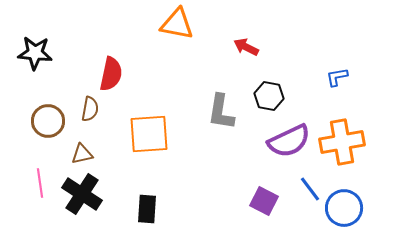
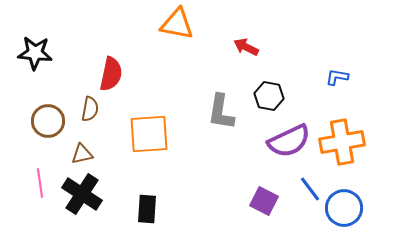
blue L-shape: rotated 20 degrees clockwise
